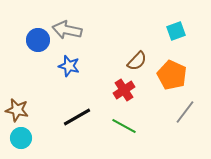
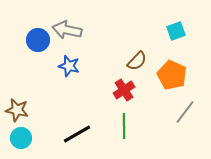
black line: moved 17 px down
green line: rotated 60 degrees clockwise
